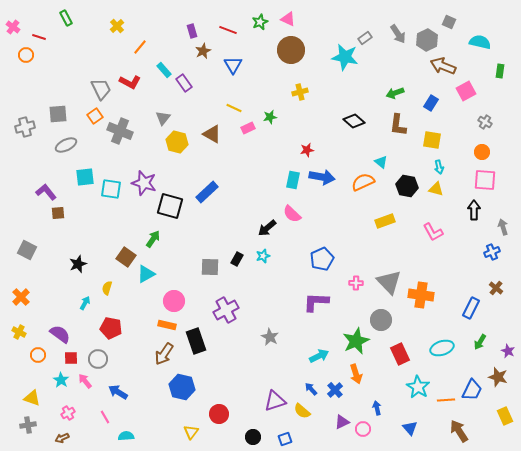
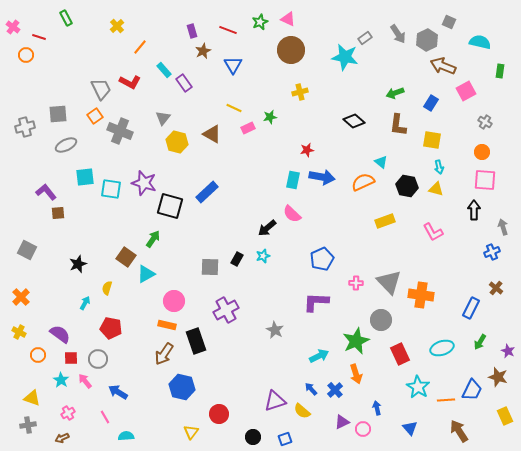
gray star at (270, 337): moved 5 px right, 7 px up
